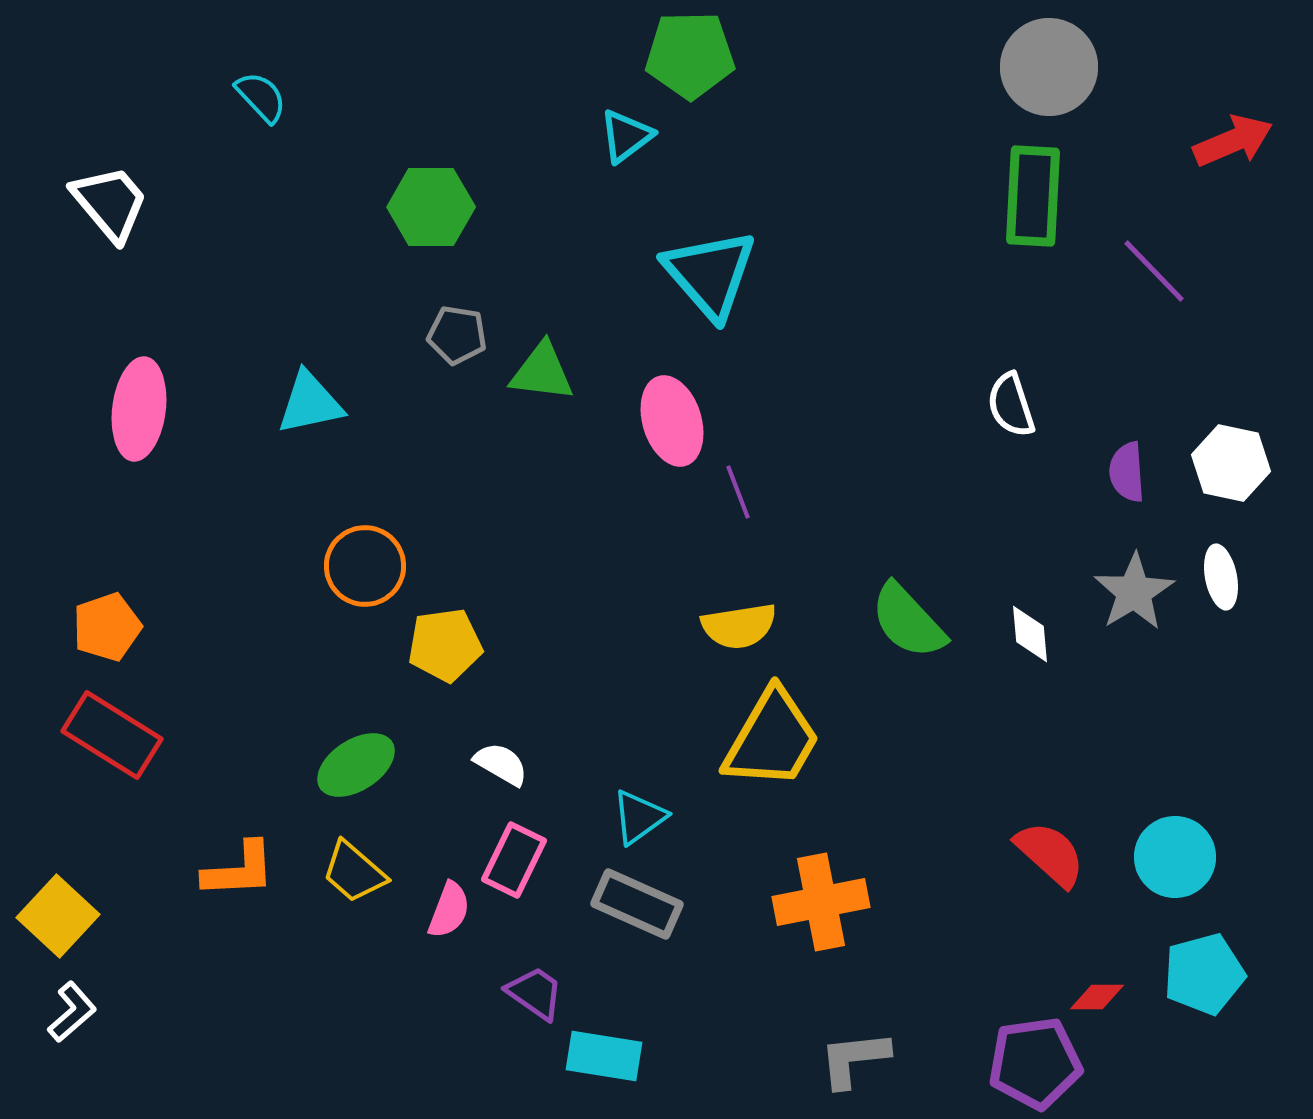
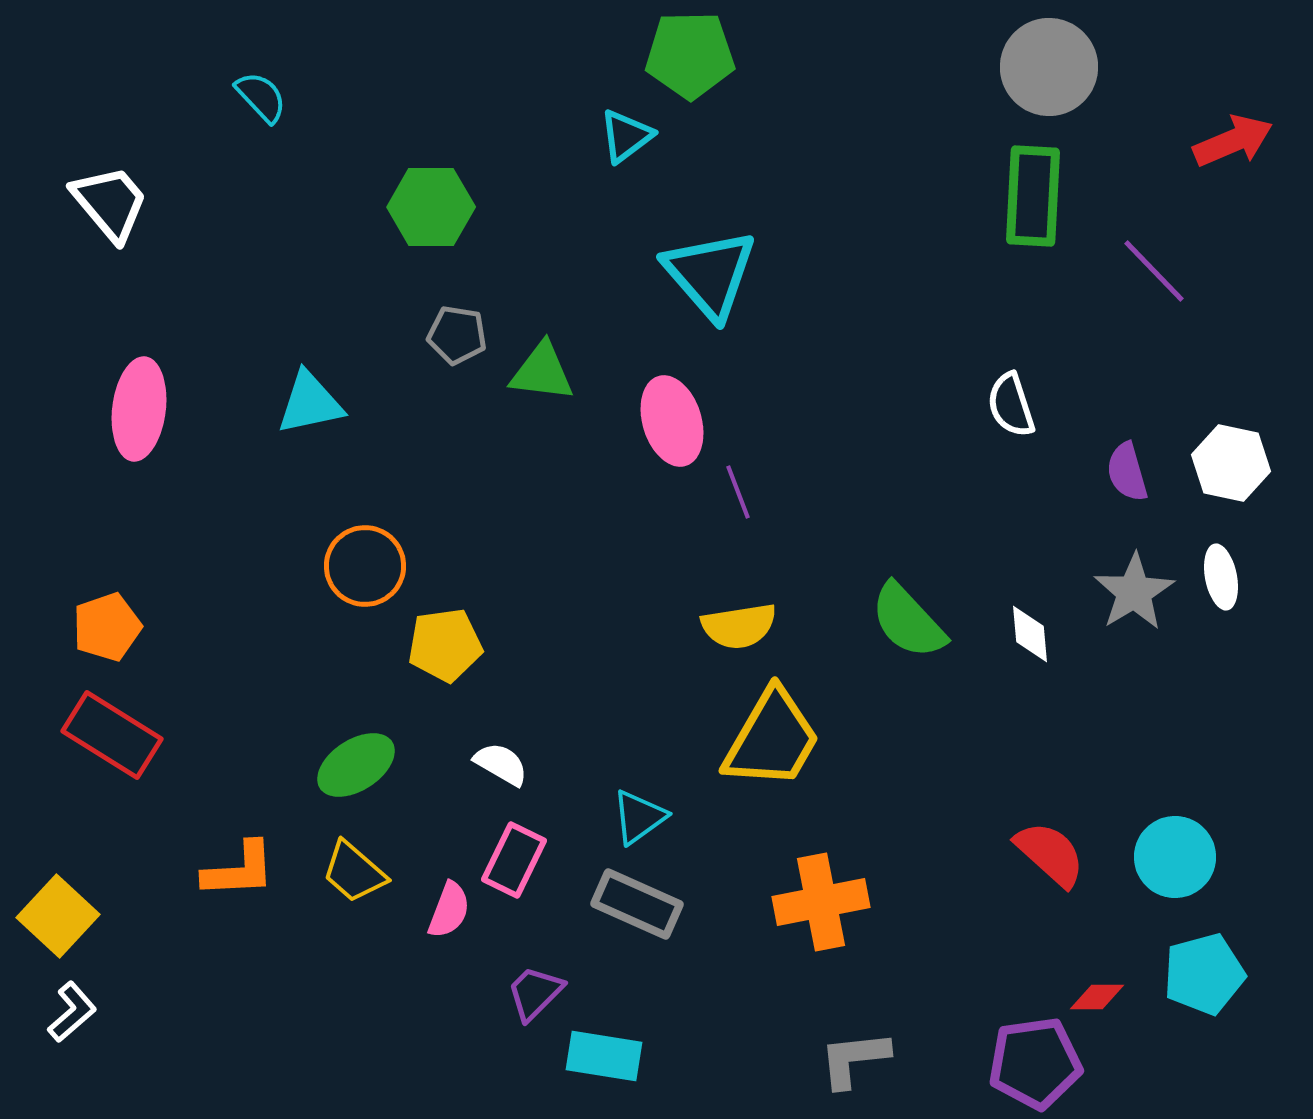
purple semicircle at (1127, 472): rotated 12 degrees counterclockwise
purple trapezoid at (535, 993): rotated 80 degrees counterclockwise
